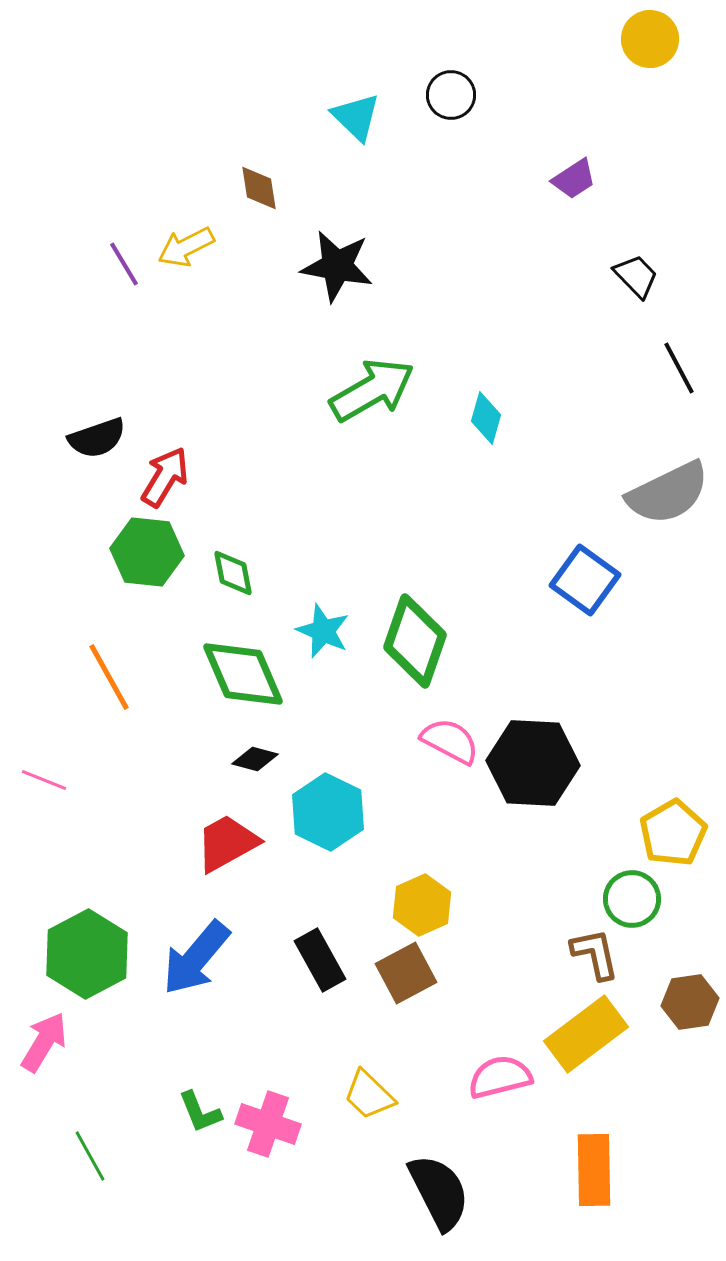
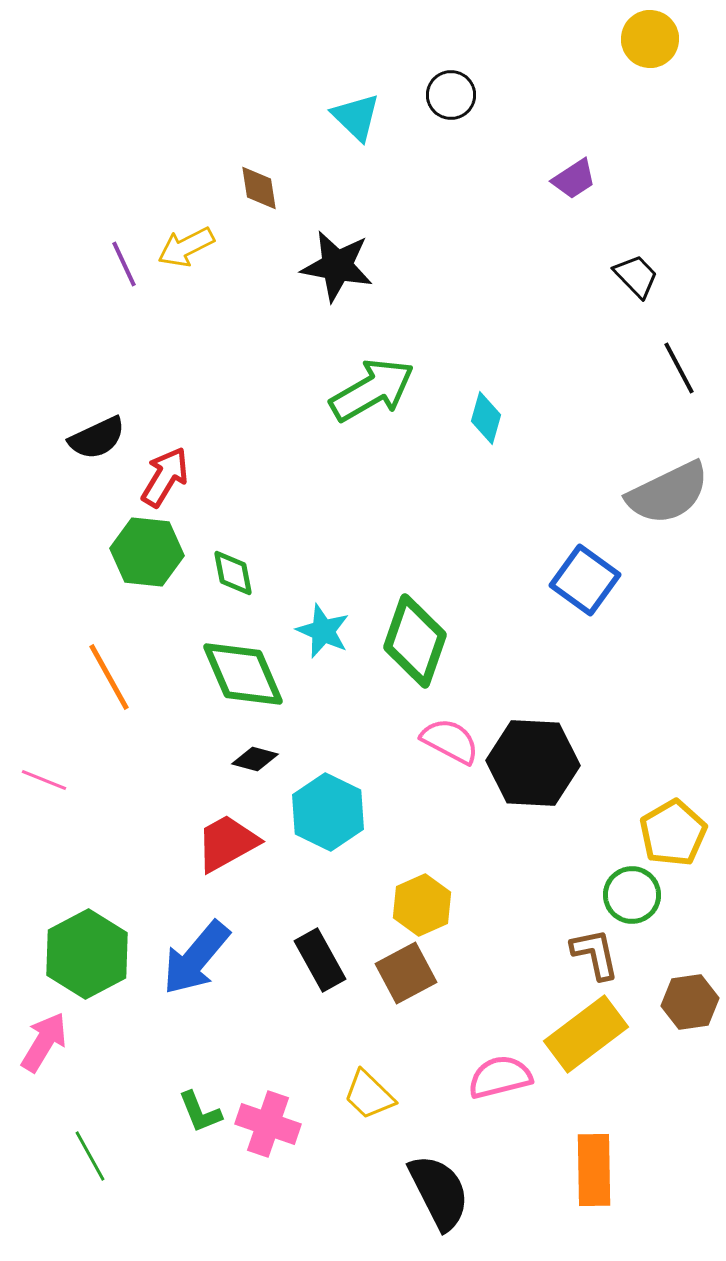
purple line at (124, 264): rotated 6 degrees clockwise
black semicircle at (97, 438): rotated 6 degrees counterclockwise
green circle at (632, 899): moved 4 px up
